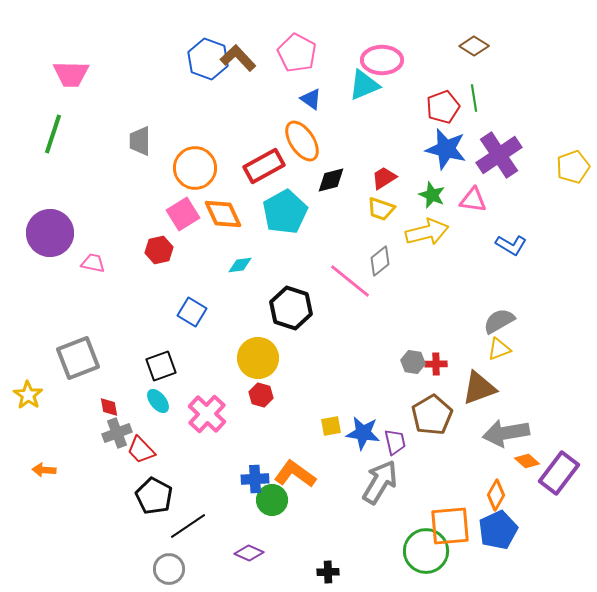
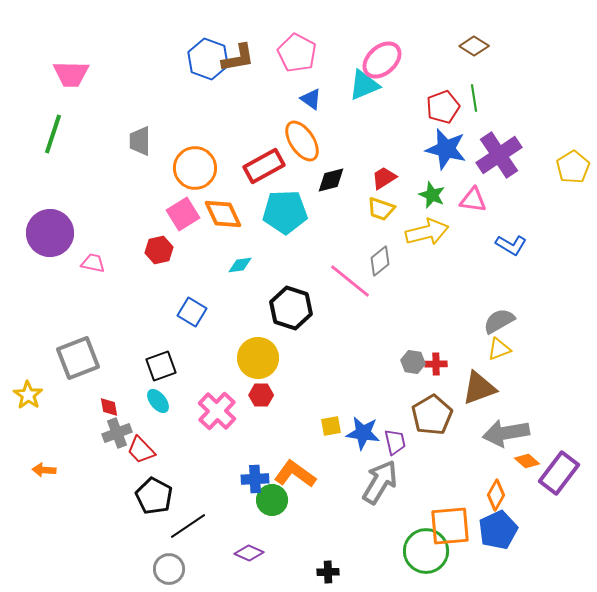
brown L-shape at (238, 58): rotated 123 degrees clockwise
pink ellipse at (382, 60): rotated 42 degrees counterclockwise
yellow pentagon at (573, 167): rotated 12 degrees counterclockwise
cyan pentagon at (285, 212): rotated 27 degrees clockwise
red hexagon at (261, 395): rotated 15 degrees counterclockwise
pink cross at (207, 414): moved 10 px right, 3 px up
